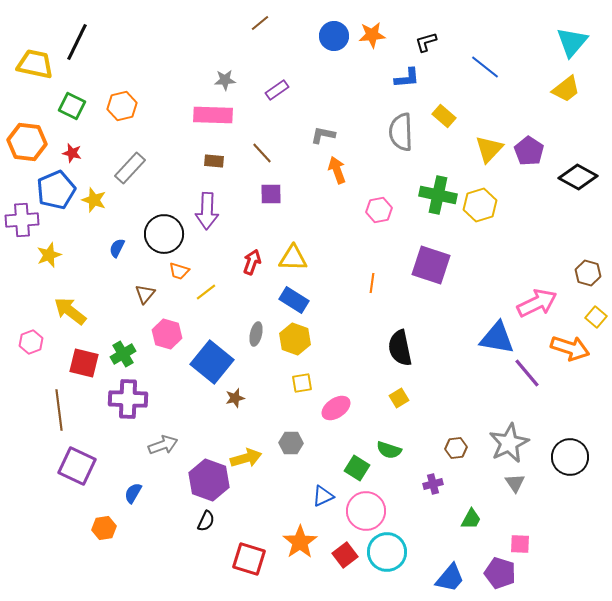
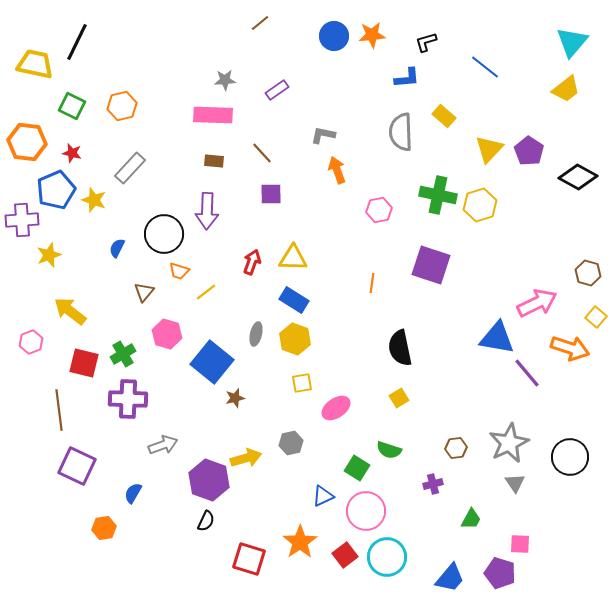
brown triangle at (145, 294): moved 1 px left, 2 px up
gray hexagon at (291, 443): rotated 15 degrees counterclockwise
cyan circle at (387, 552): moved 5 px down
